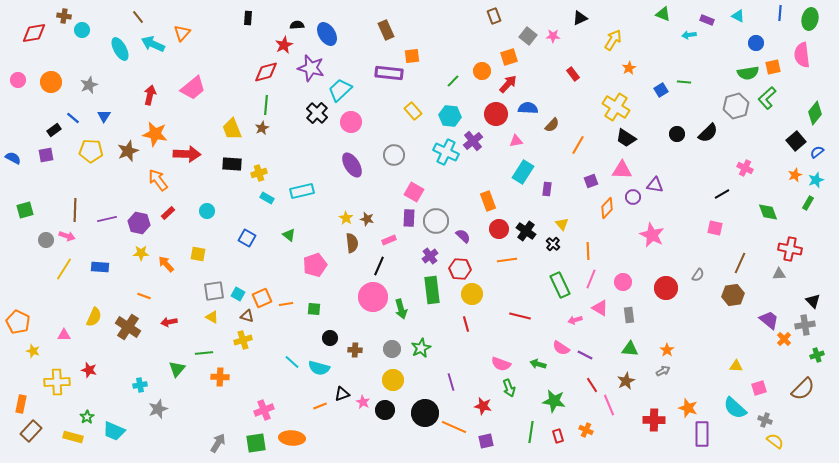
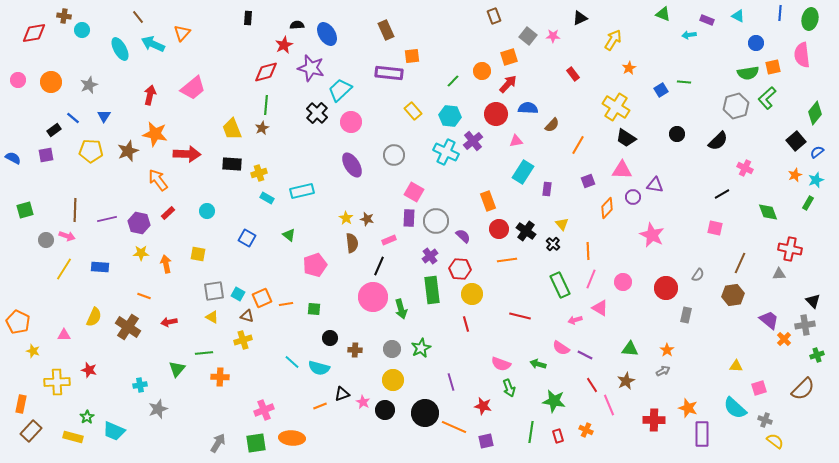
black semicircle at (708, 133): moved 10 px right, 8 px down
purple square at (591, 181): moved 3 px left
orange arrow at (166, 264): rotated 30 degrees clockwise
gray rectangle at (629, 315): moved 57 px right; rotated 21 degrees clockwise
